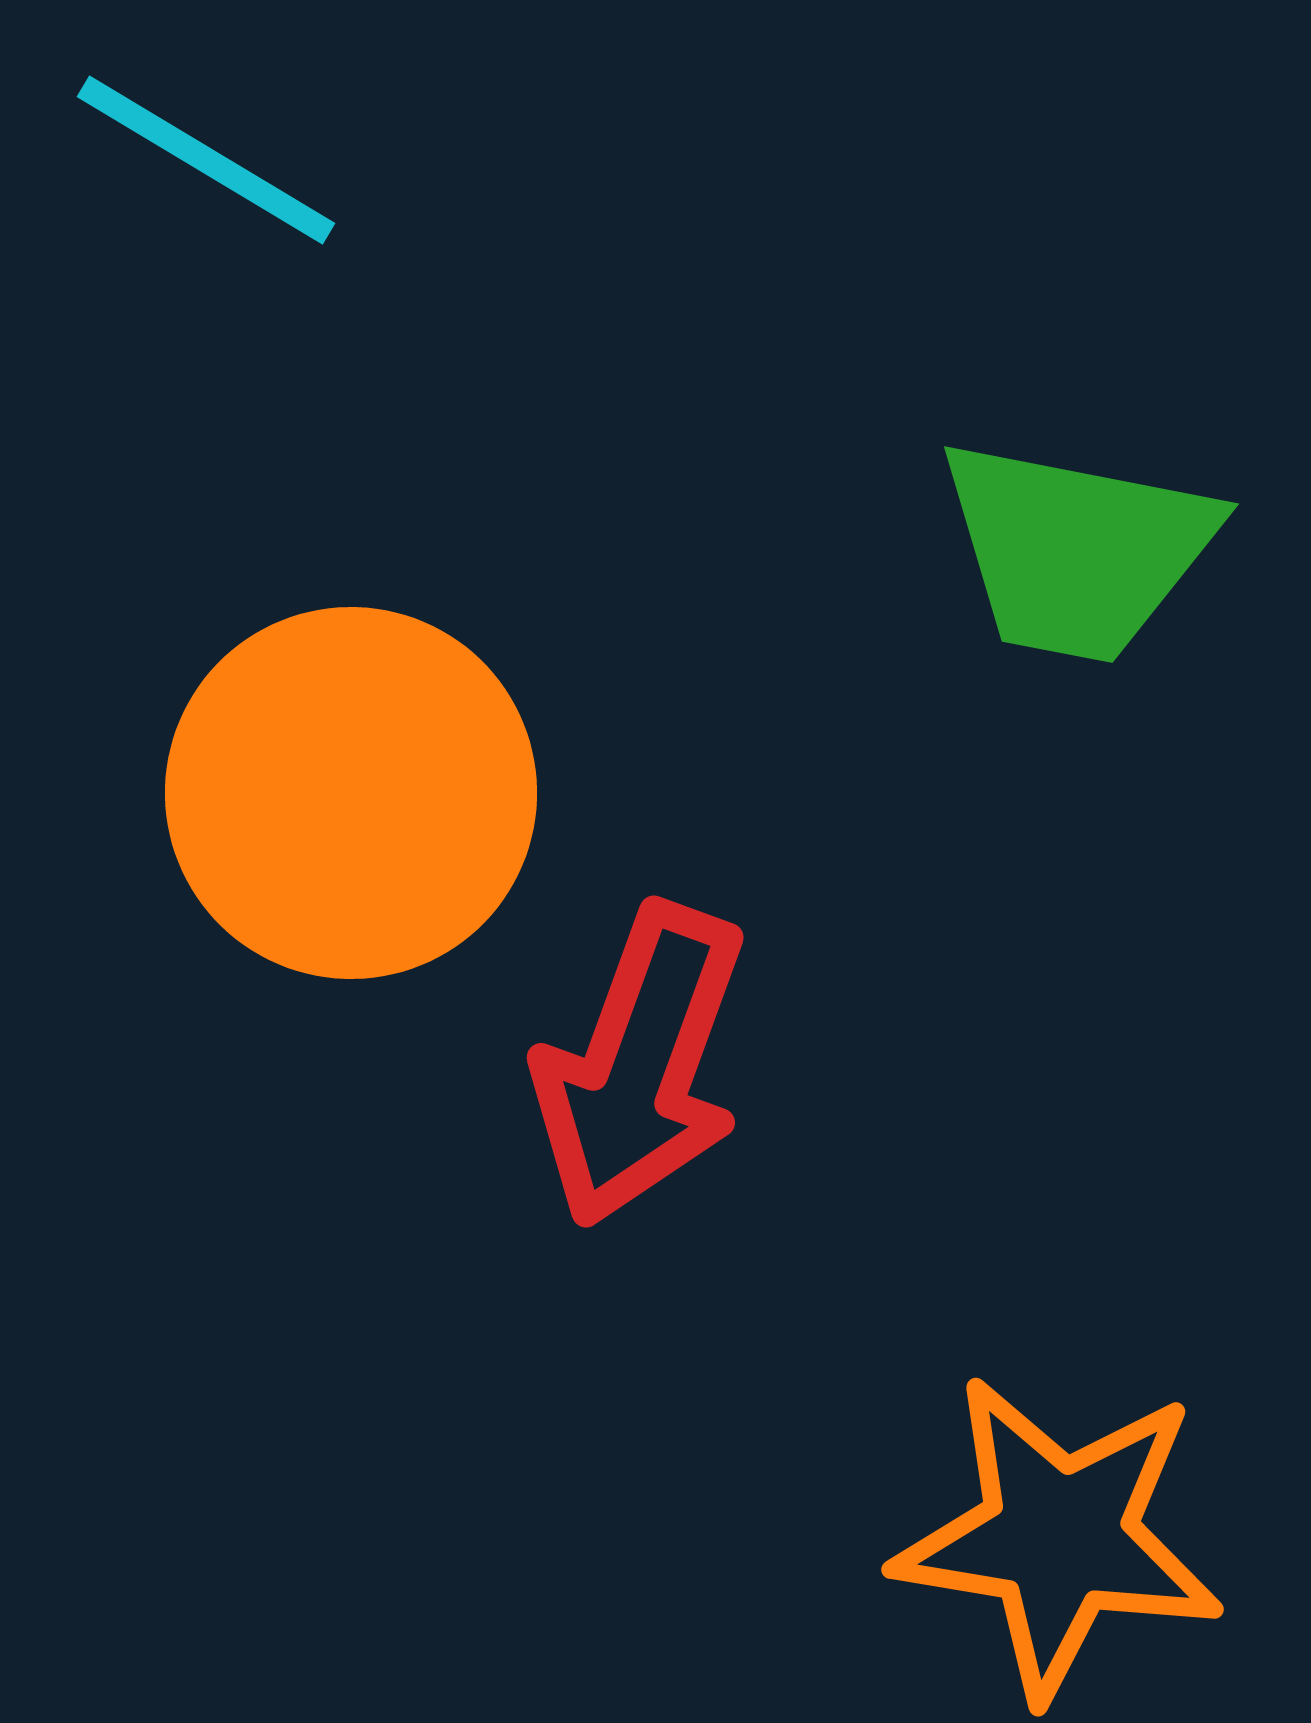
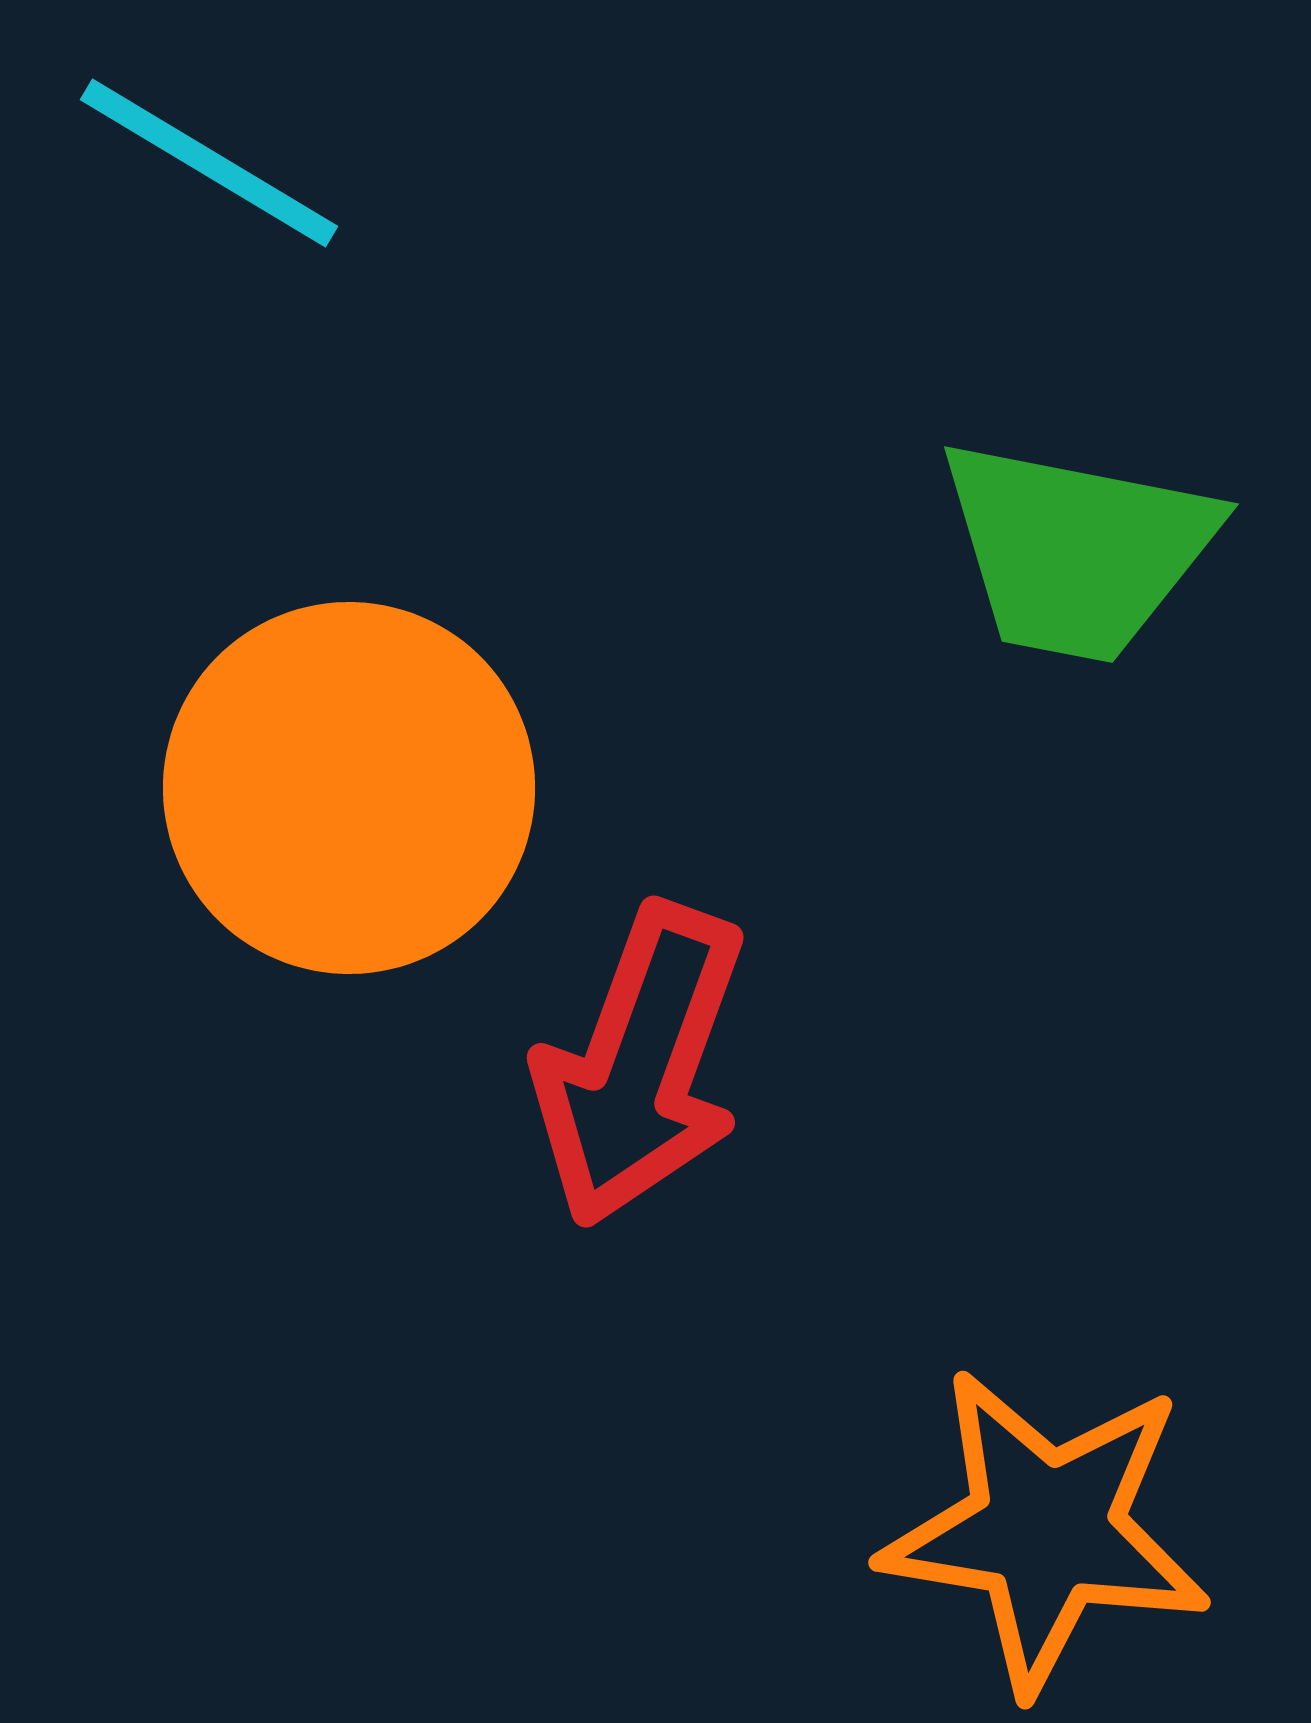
cyan line: moved 3 px right, 3 px down
orange circle: moved 2 px left, 5 px up
orange star: moved 13 px left, 7 px up
